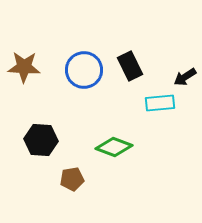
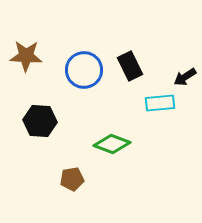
brown star: moved 2 px right, 11 px up
black hexagon: moved 1 px left, 19 px up
green diamond: moved 2 px left, 3 px up
